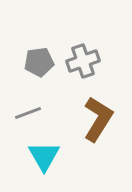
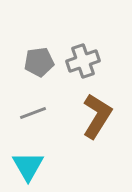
gray line: moved 5 px right
brown L-shape: moved 1 px left, 3 px up
cyan triangle: moved 16 px left, 10 px down
